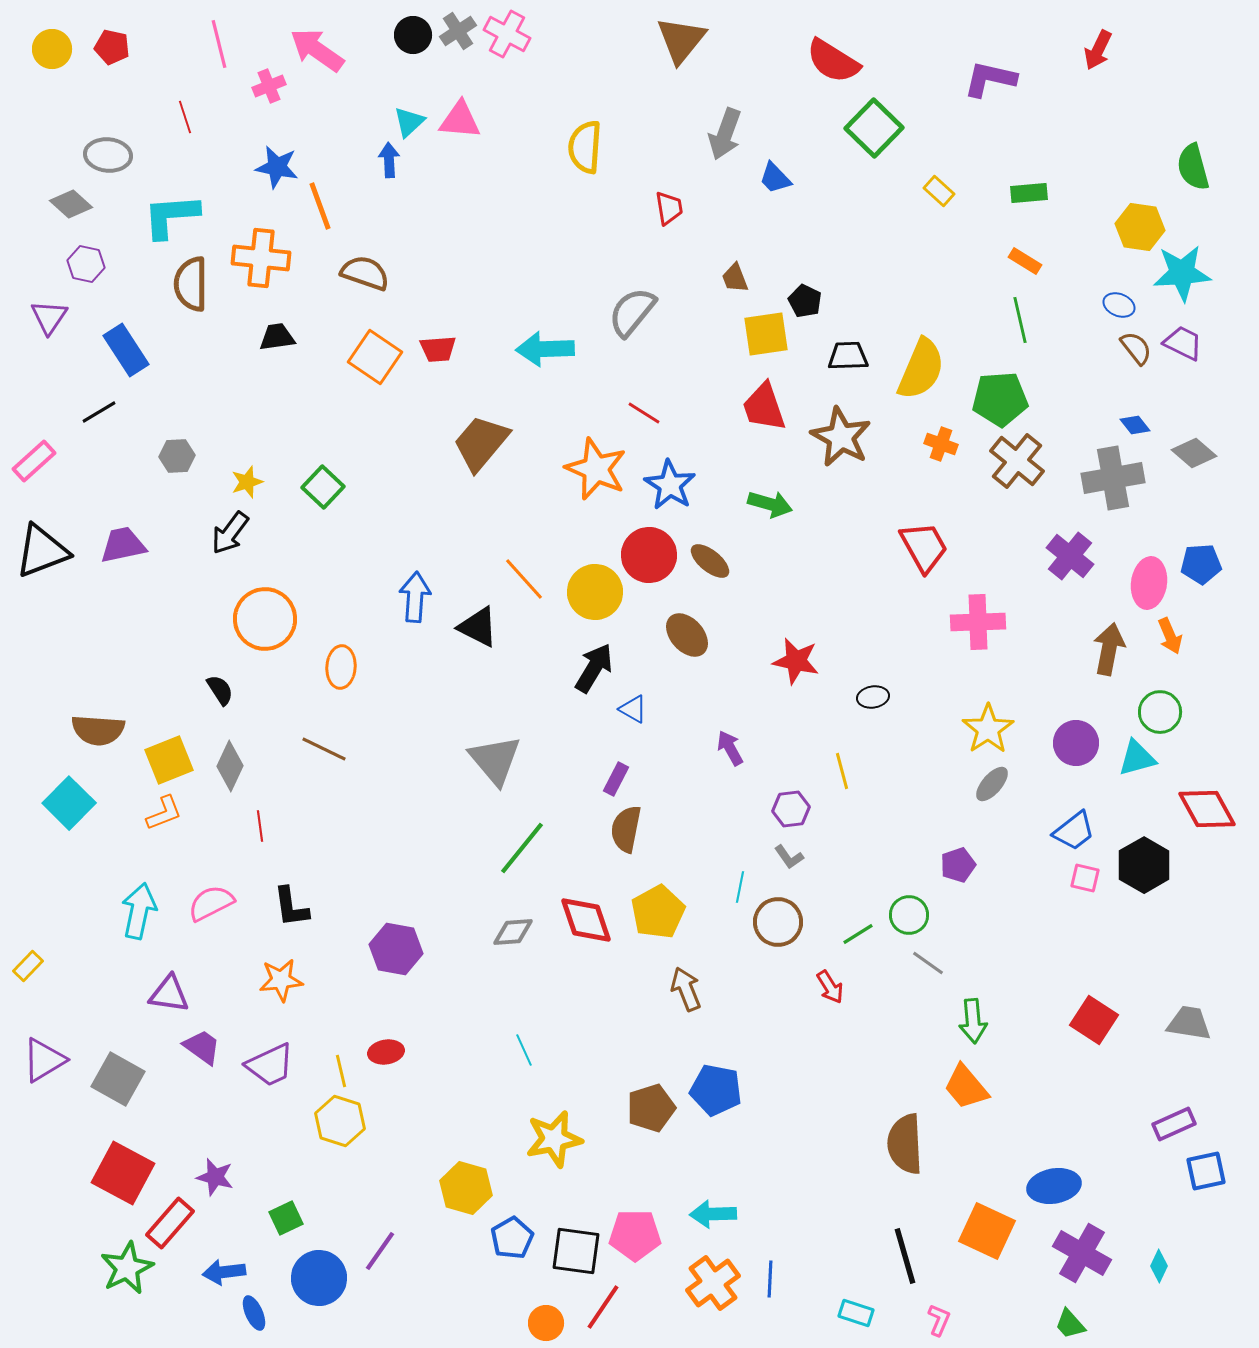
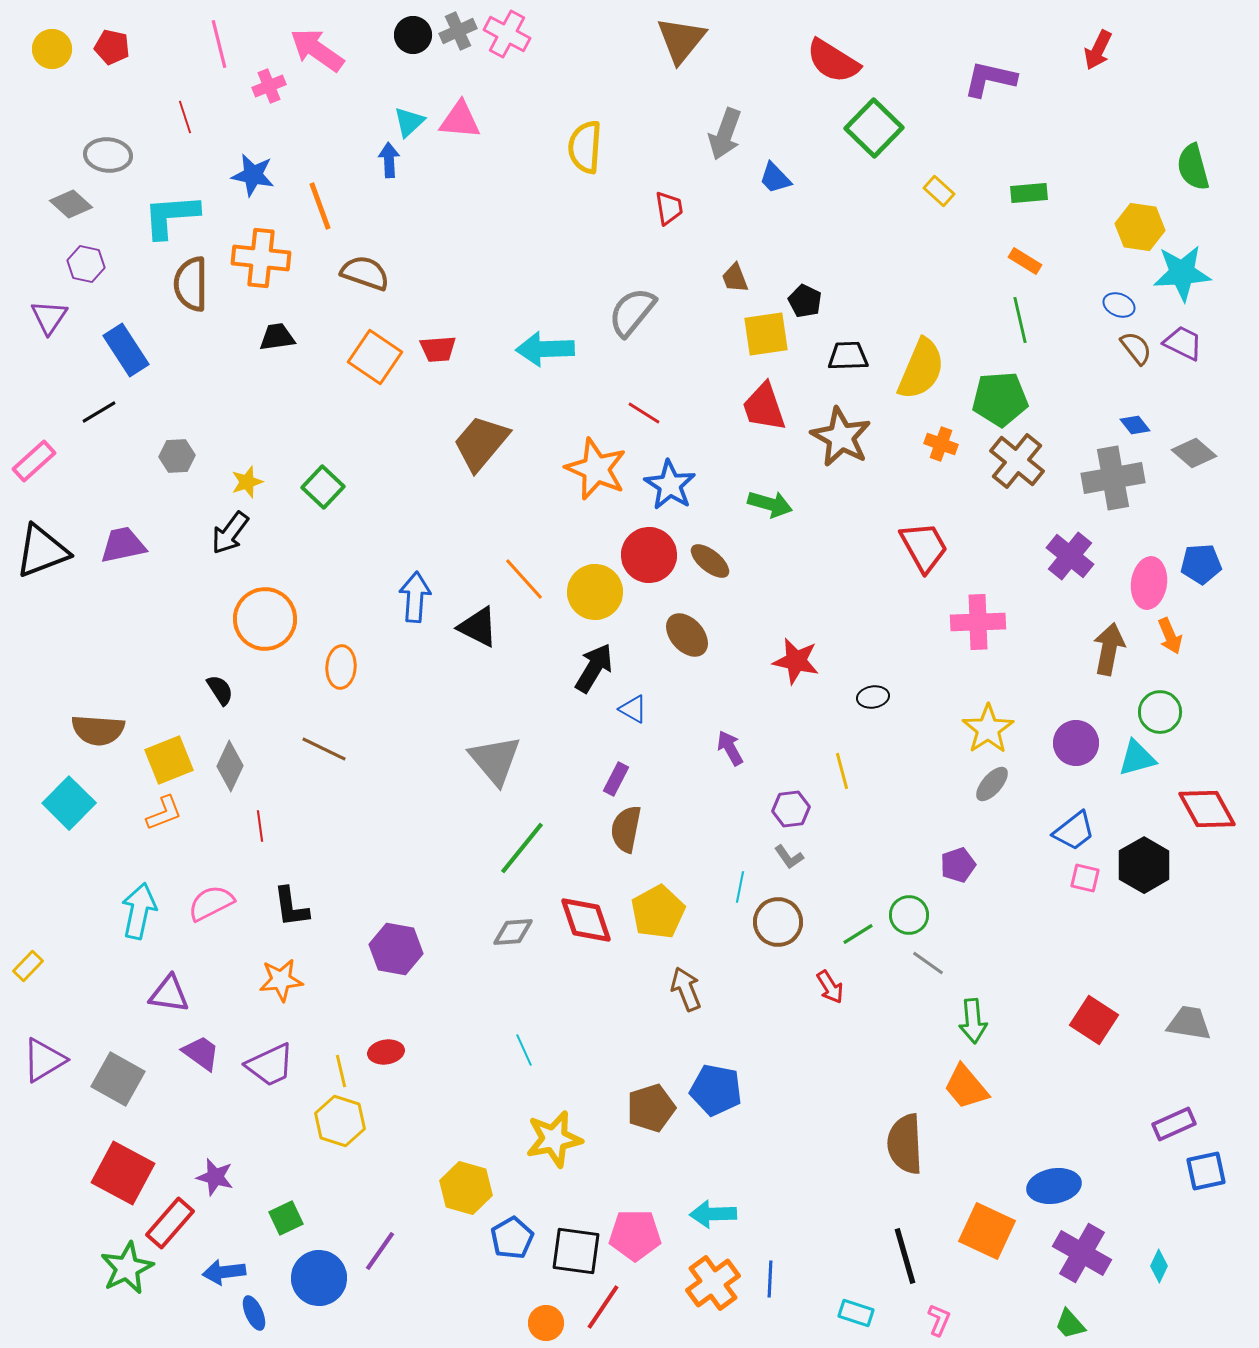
gray cross at (458, 31): rotated 9 degrees clockwise
blue star at (277, 167): moved 24 px left, 8 px down
purple trapezoid at (202, 1047): moved 1 px left, 6 px down
